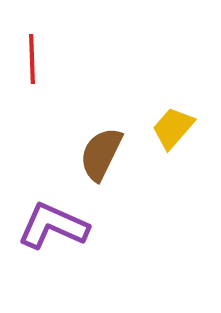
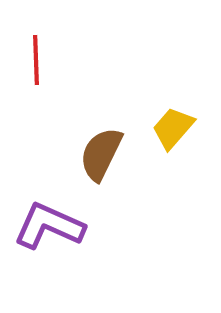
red line: moved 4 px right, 1 px down
purple L-shape: moved 4 px left
